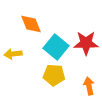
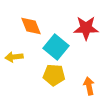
orange diamond: moved 2 px down
red star: moved 15 px up
yellow arrow: moved 1 px right, 3 px down
